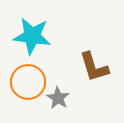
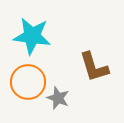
gray star: rotated 10 degrees counterclockwise
